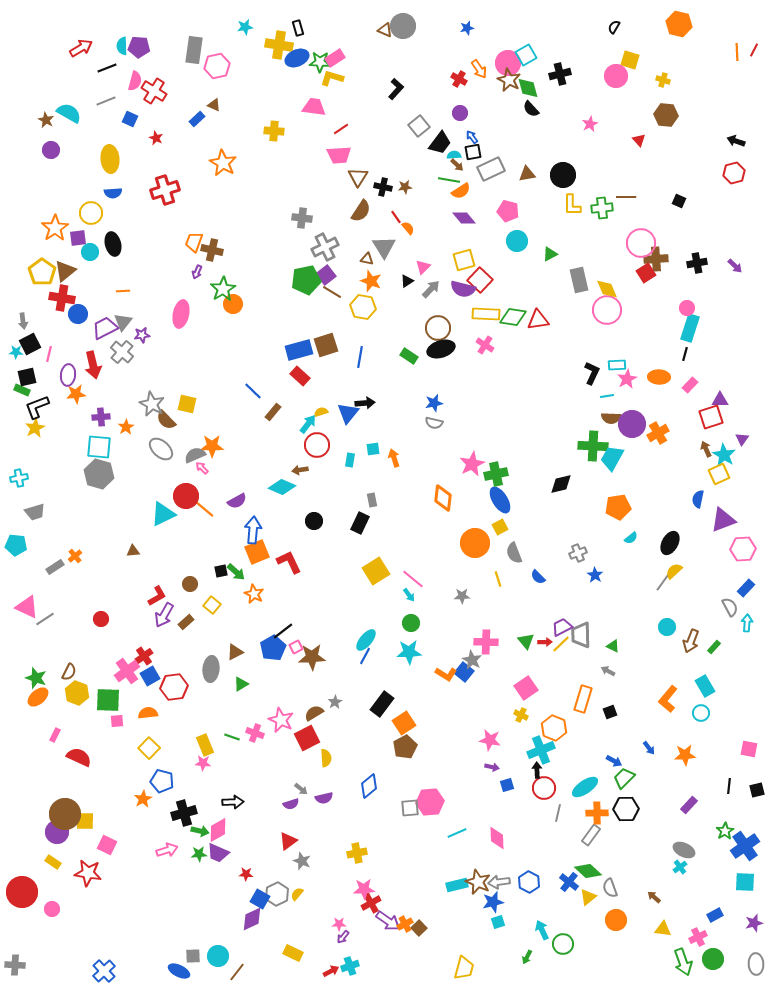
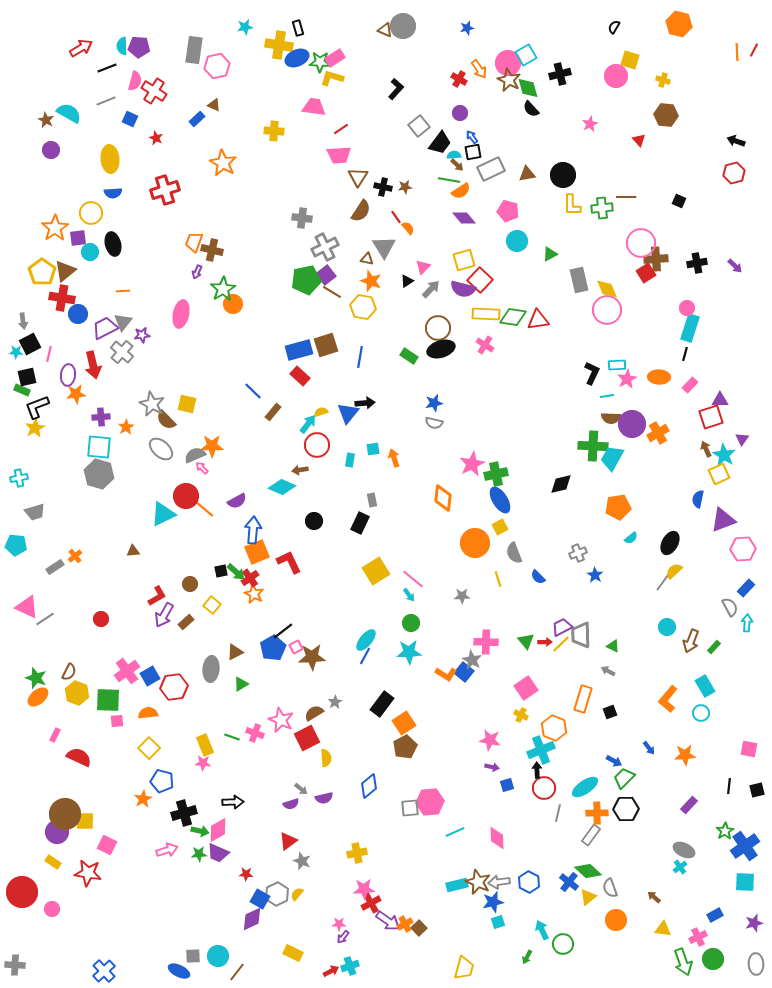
red cross at (144, 656): moved 106 px right, 78 px up
cyan line at (457, 833): moved 2 px left, 1 px up
